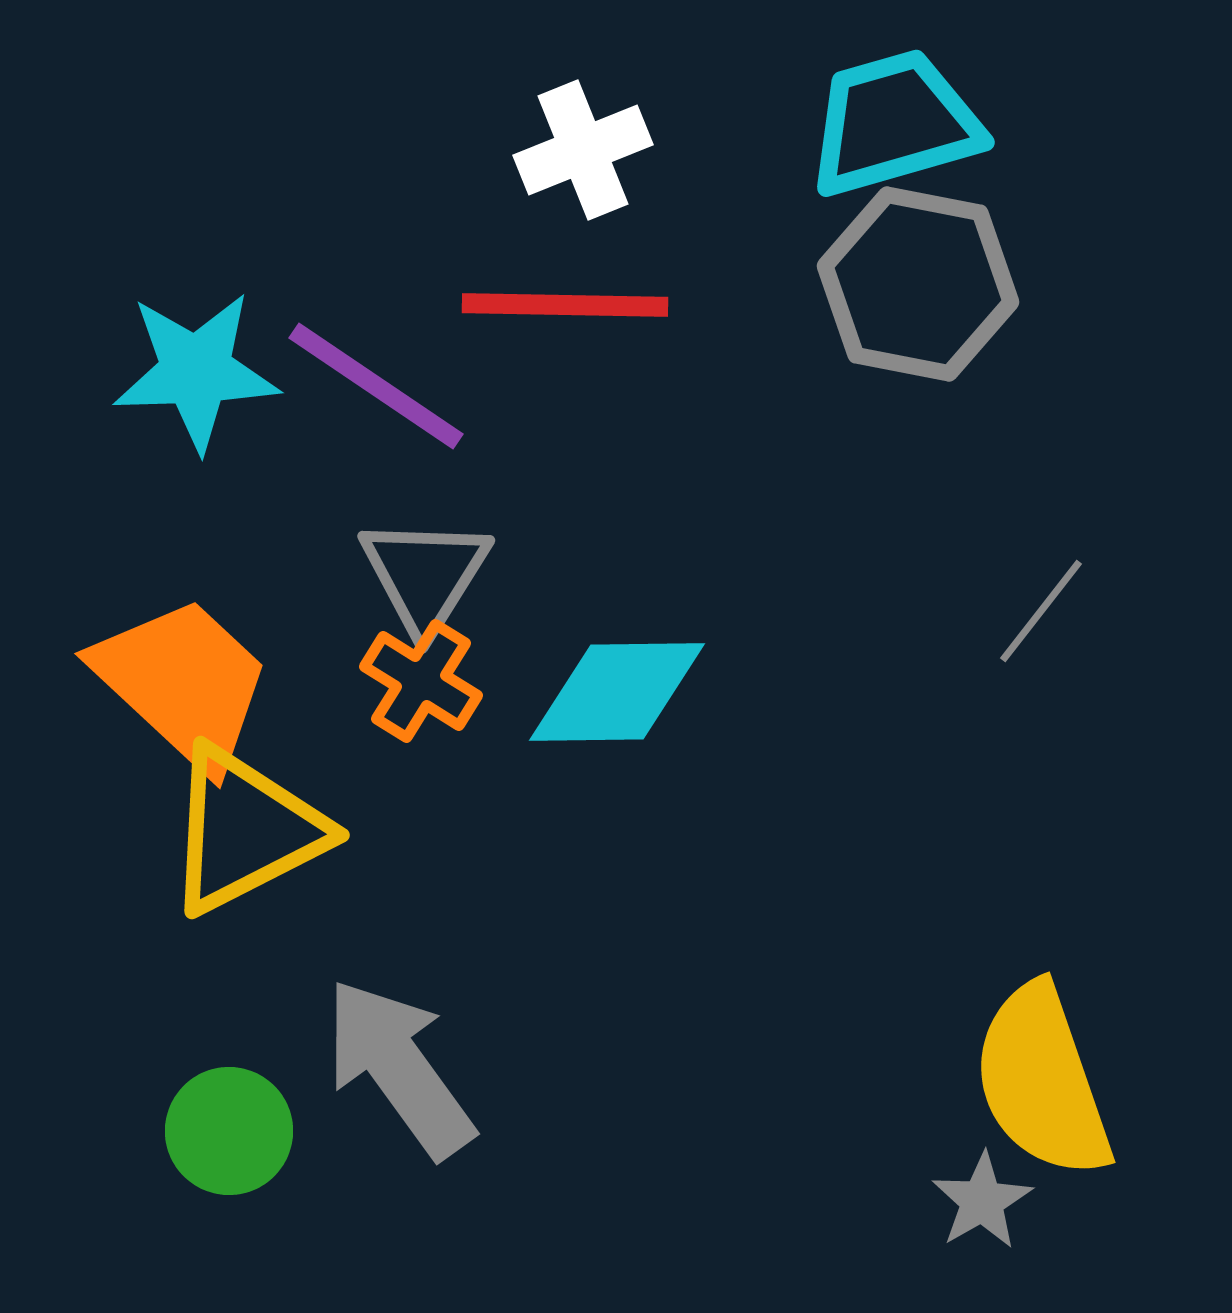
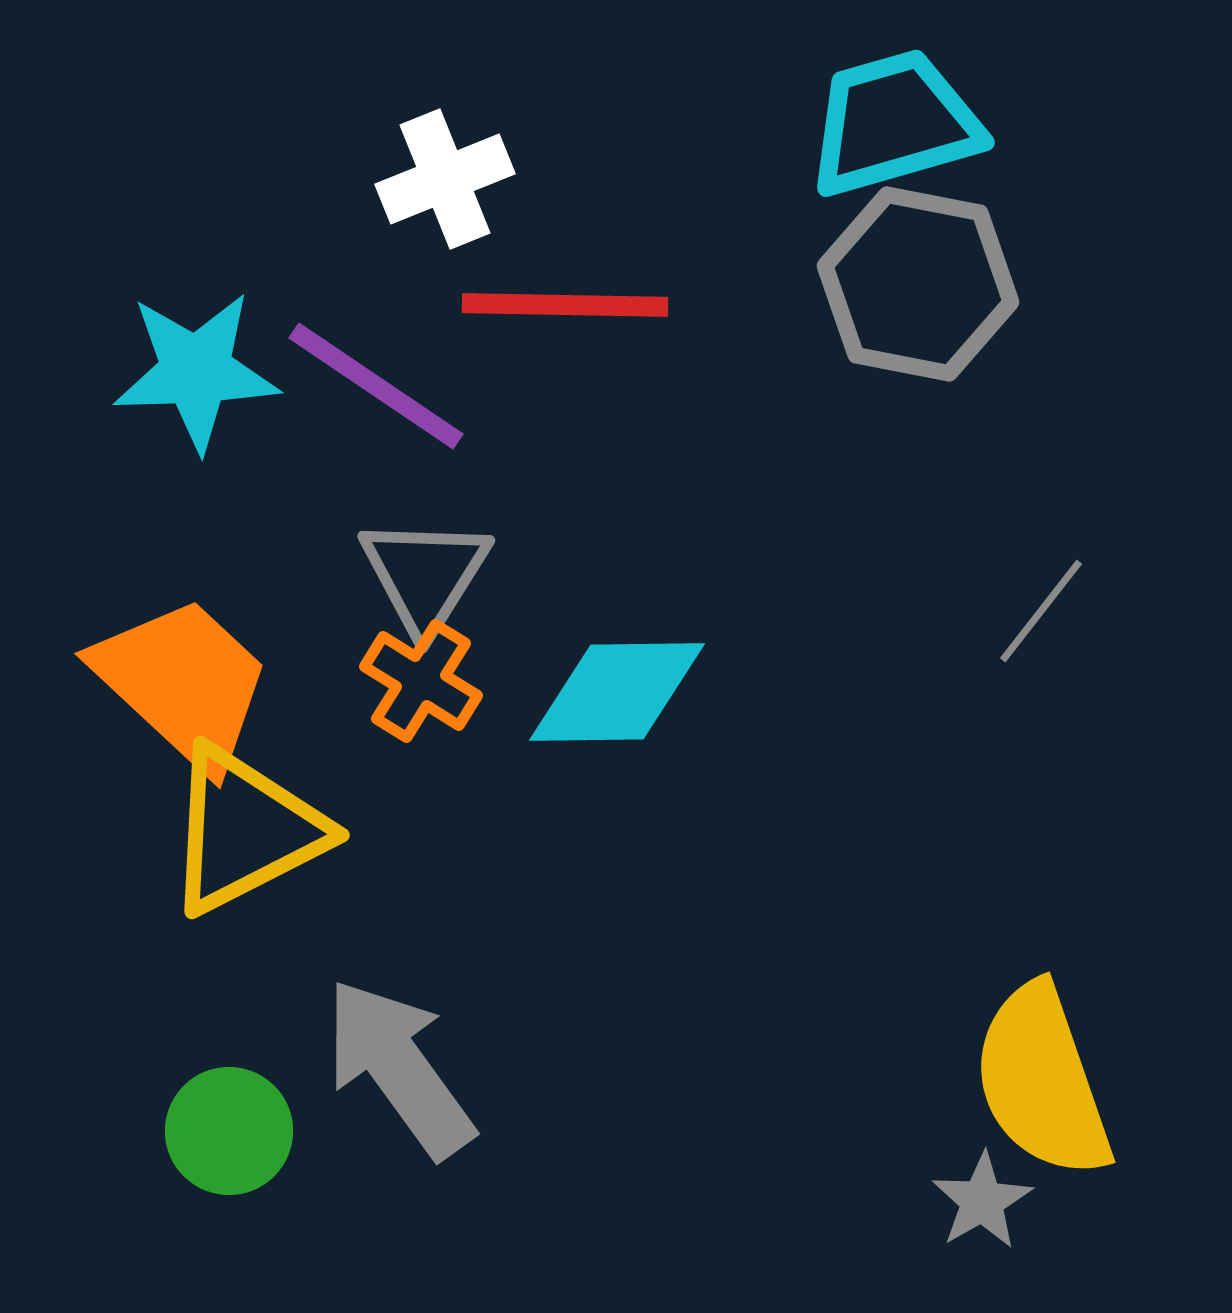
white cross: moved 138 px left, 29 px down
